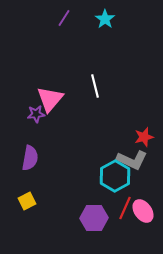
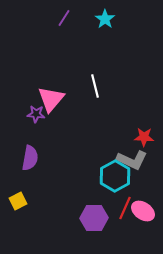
pink triangle: moved 1 px right
purple star: rotated 12 degrees clockwise
red star: rotated 18 degrees clockwise
yellow square: moved 9 px left
pink ellipse: rotated 20 degrees counterclockwise
